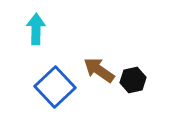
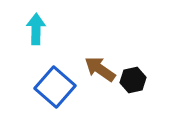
brown arrow: moved 1 px right, 1 px up
blue square: rotated 6 degrees counterclockwise
